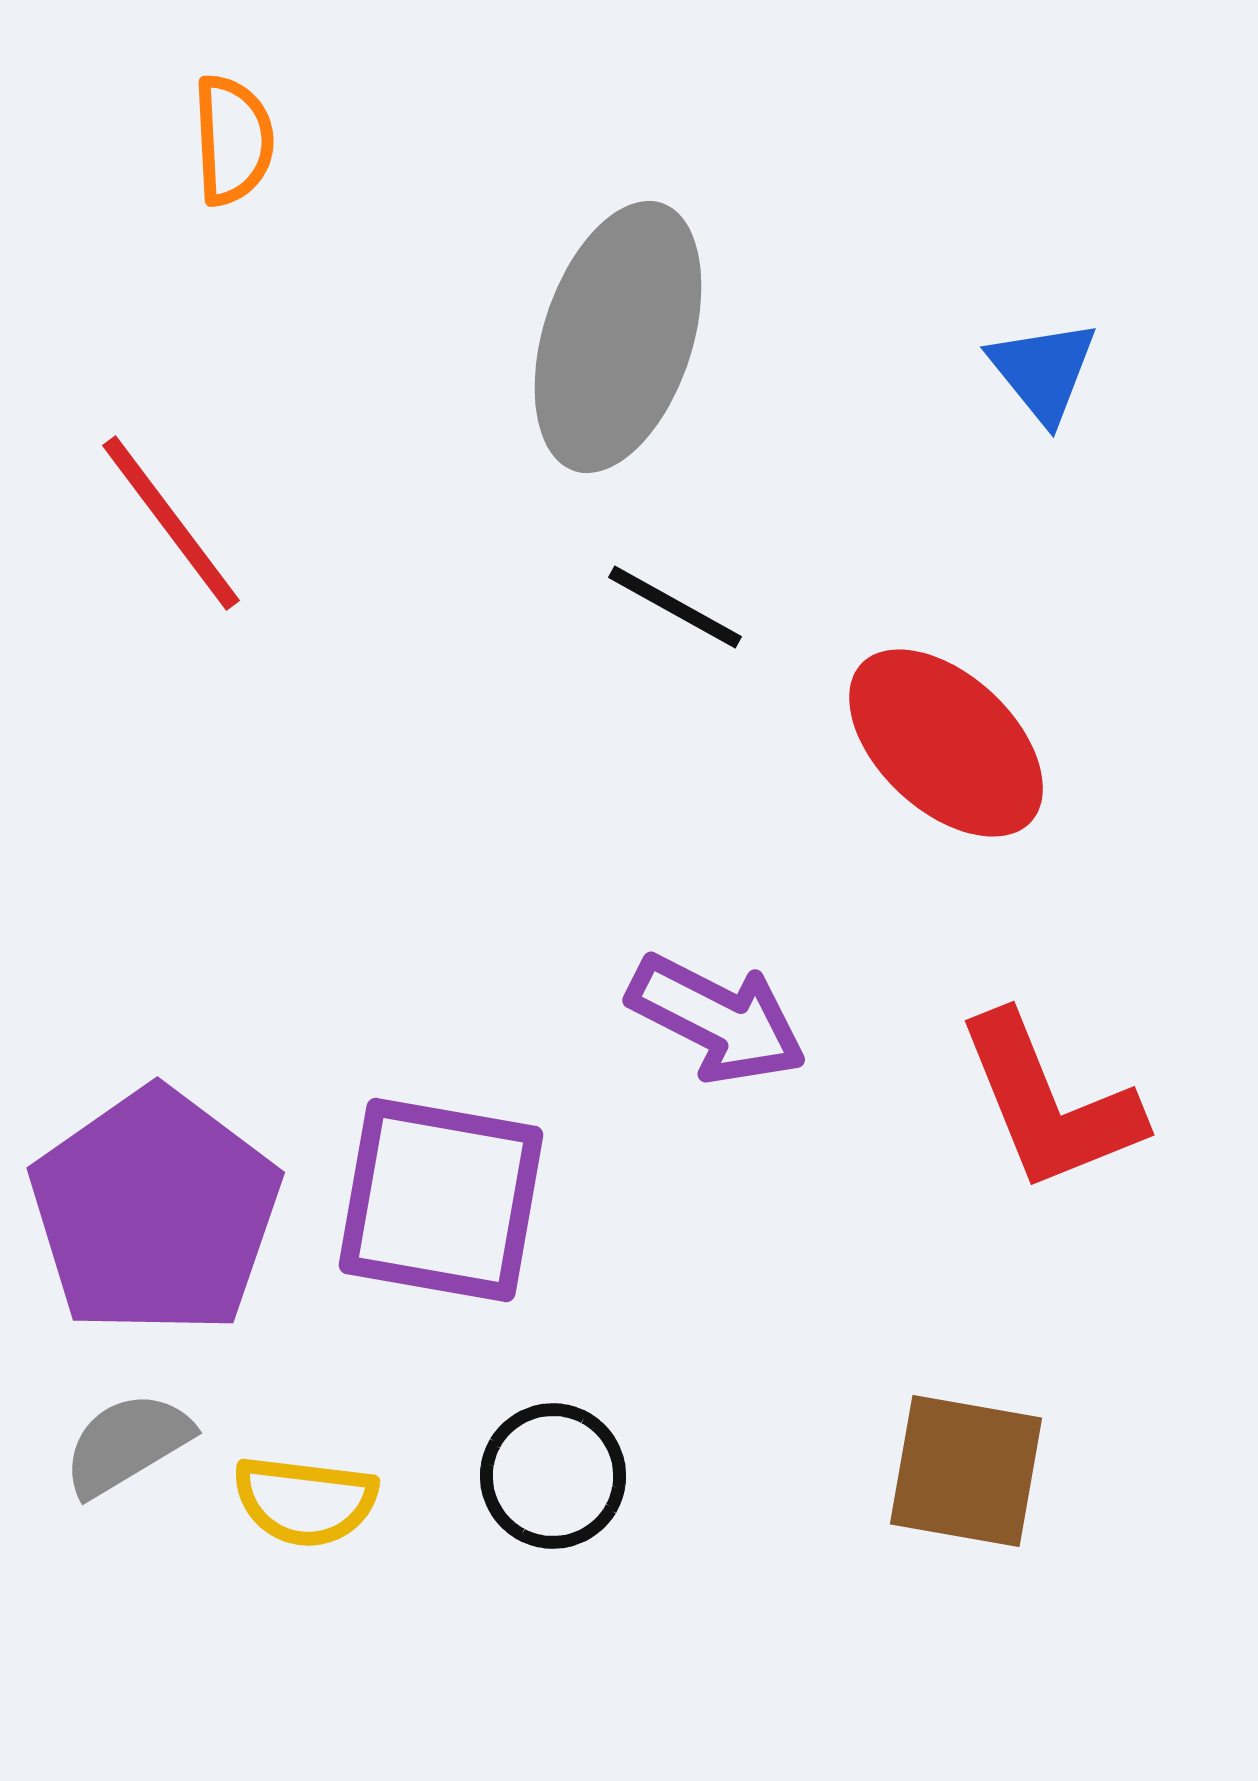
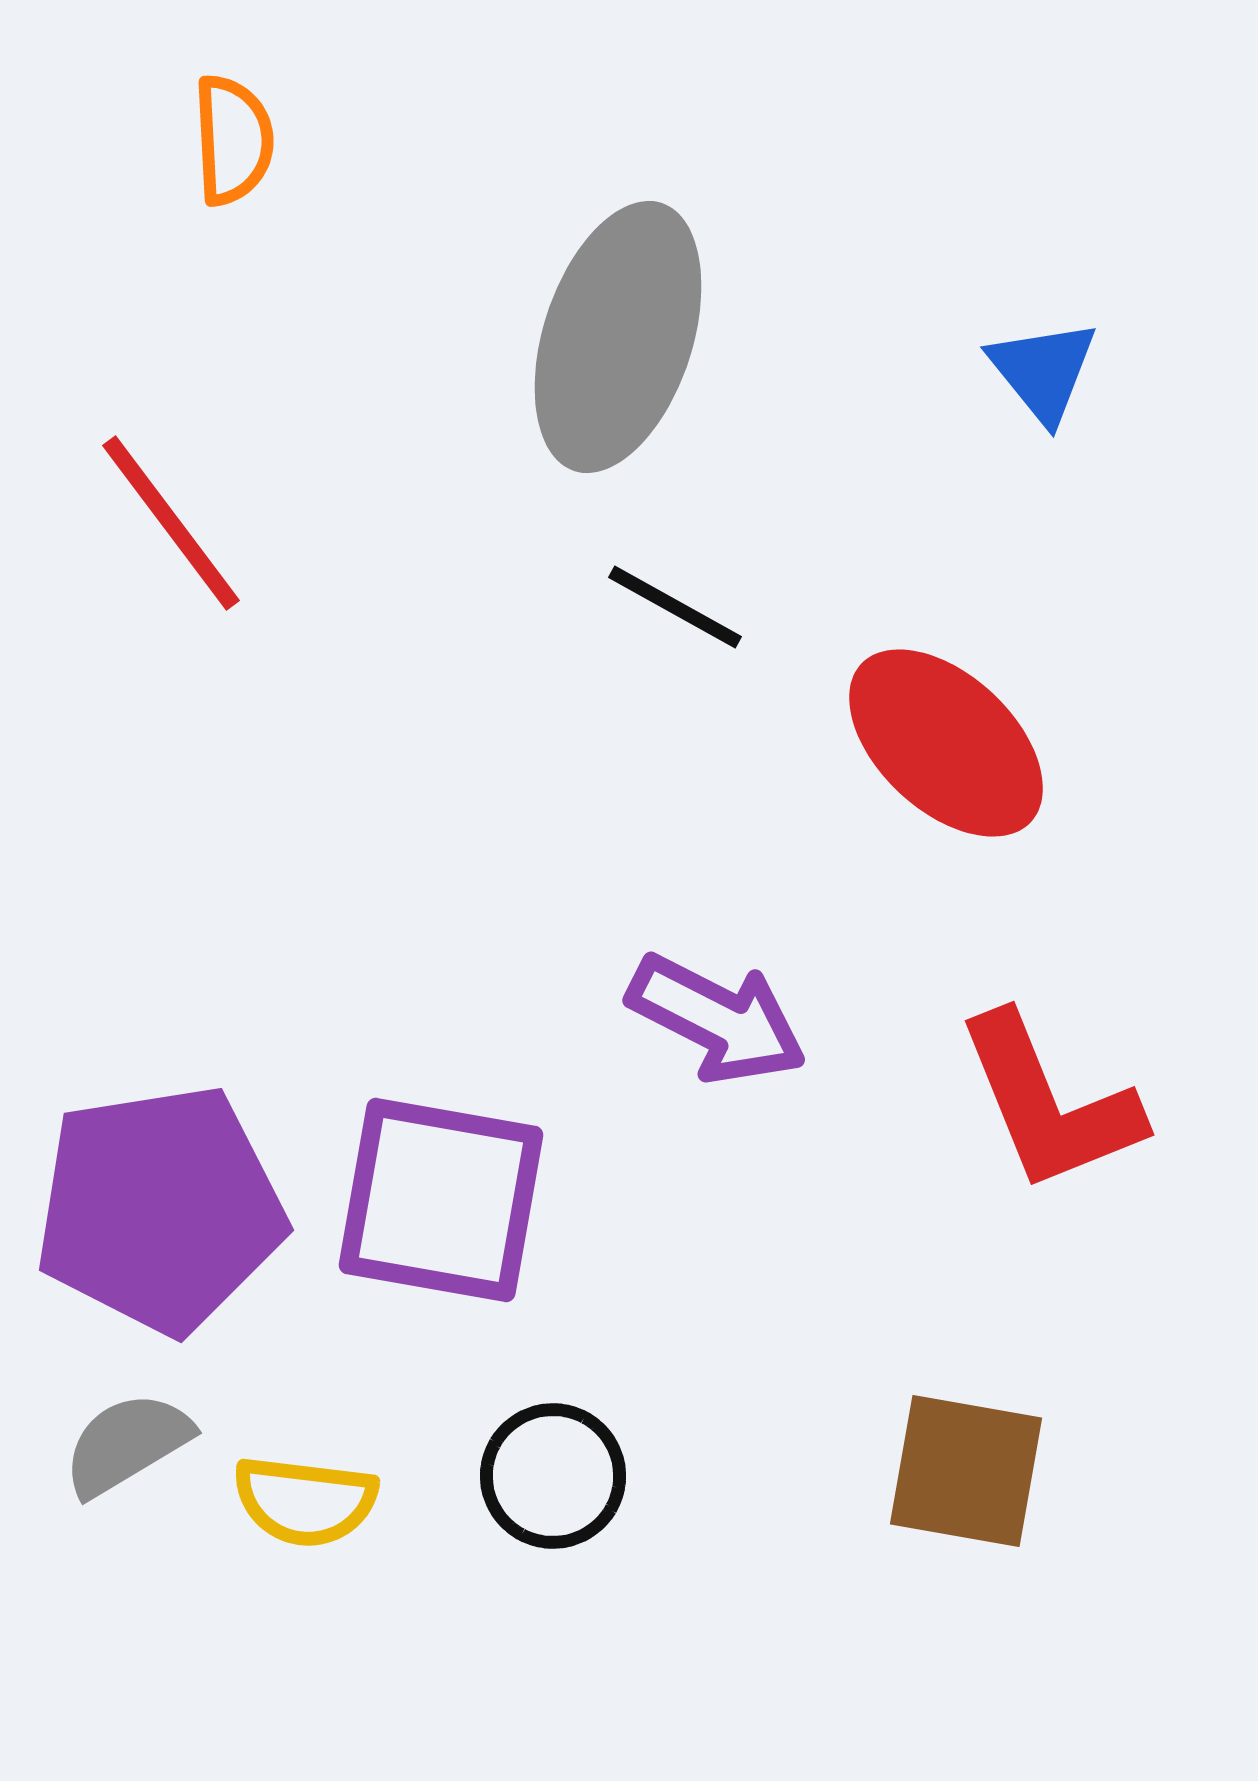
purple pentagon: moved 5 px right, 3 px up; rotated 26 degrees clockwise
